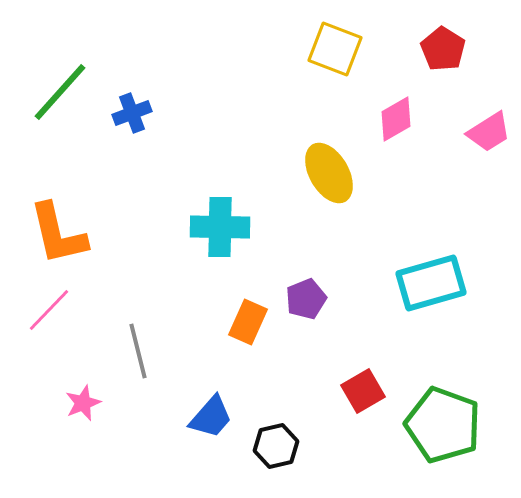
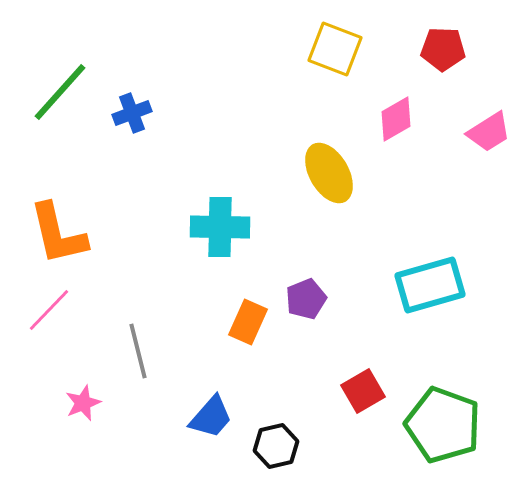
red pentagon: rotated 30 degrees counterclockwise
cyan rectangle: moved 1 px left, 2 px down
